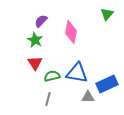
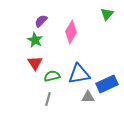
pink diamond: rotated 20 degrees clockwise
blue triangle: moved 2 px right, 1 px down; rotated 20 degrees counterclockwise
